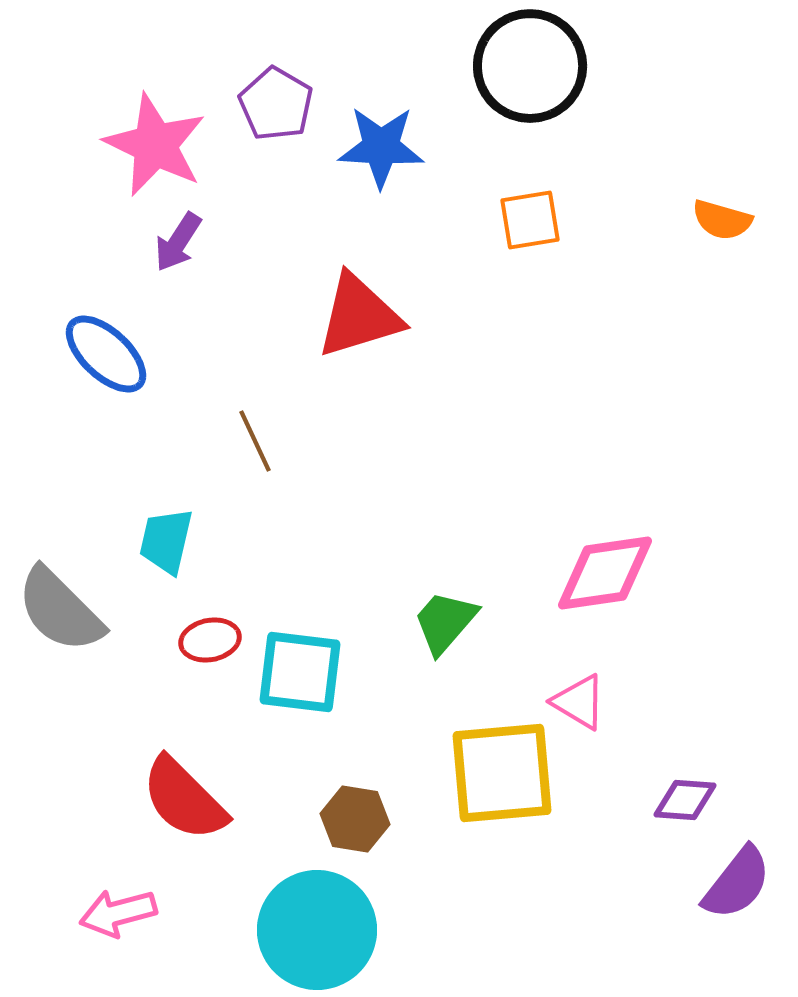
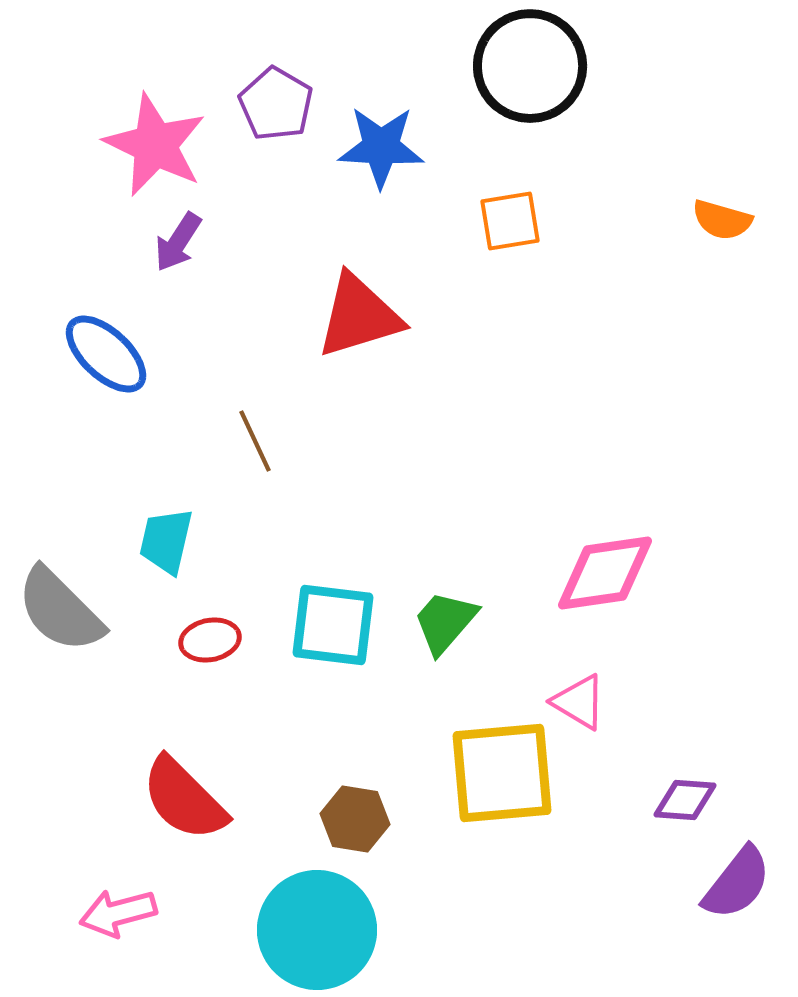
orange square: moved 20 px left, 1 px down
cyan square: moved 33 px right, 47 px up
